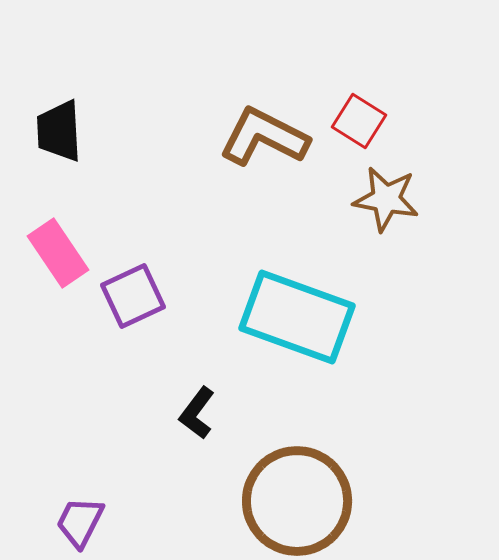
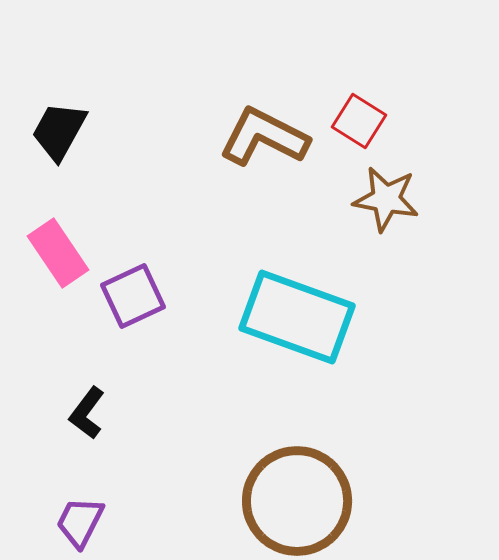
black trapezoid: rotated 32 degrees clockwise
black L-shape: moved 110 px left
